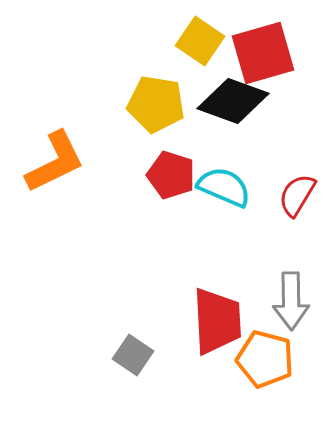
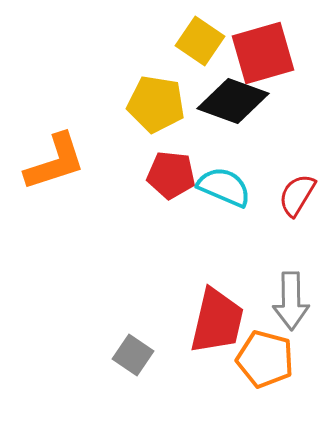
orange L-shape: rotated 8 degrees clockwise
red pentagon: rotated 12 degrees counterclockwise
red trapezoid: rotated 16 degrees clockwise
